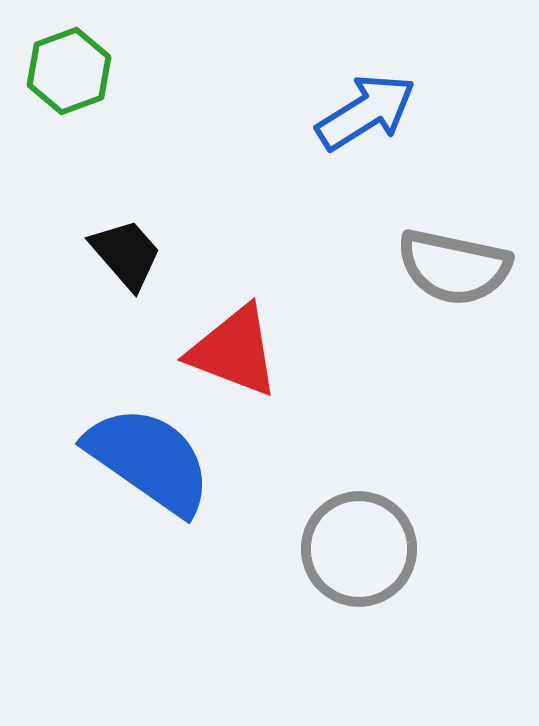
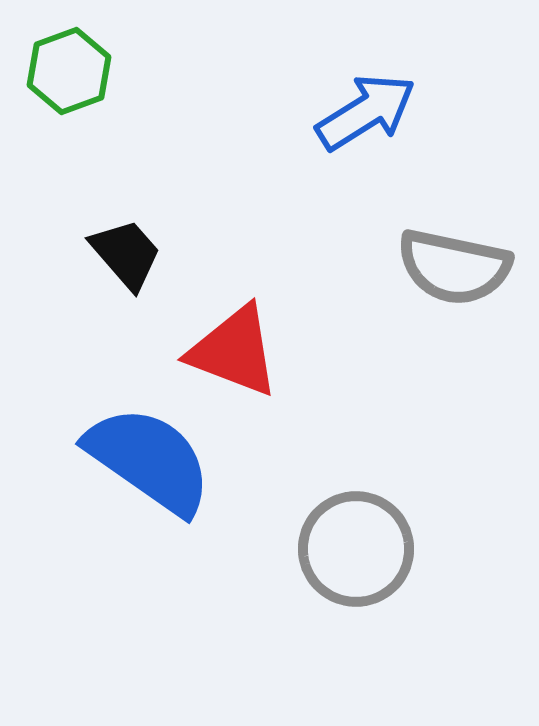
gray circle: moved 3 px left
